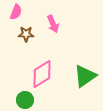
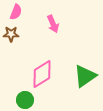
brown star: moved 15 px left
